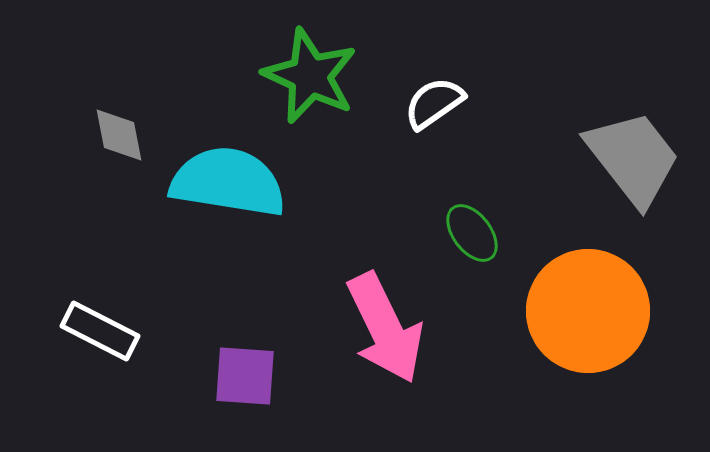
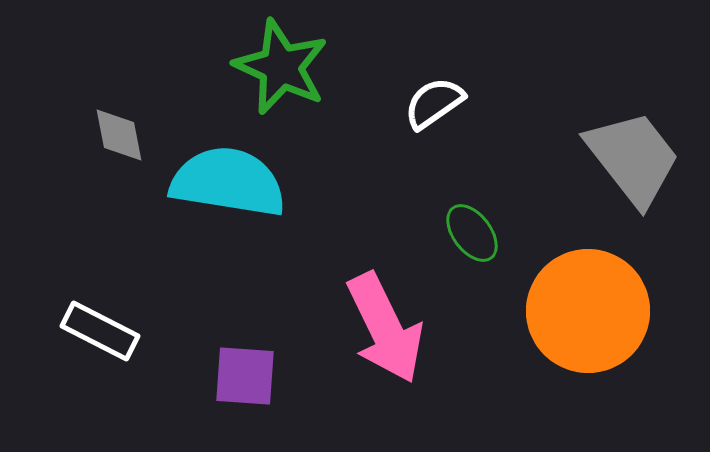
green star: moved 29 px left, 9 px up
